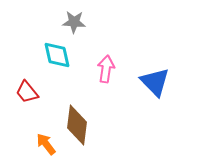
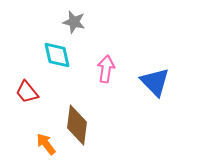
gray star: rotated 10 degrees clockwise
